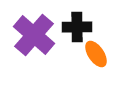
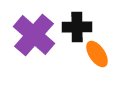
orange ellipse: moved 1 px right
